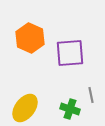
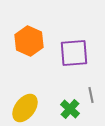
orange hexagon: moved 1 px left, 3 px down
purple square: moved 4 px right
green cross: rotated 24 degrees clockwise
